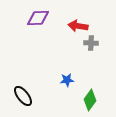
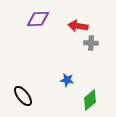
purple diamond: moved 1 px down
blue star: rotated 16 degrees clockwise
green diamond: rotated 15 degrees clockwise
